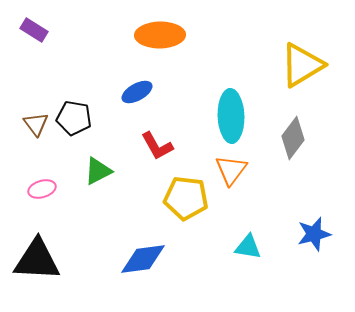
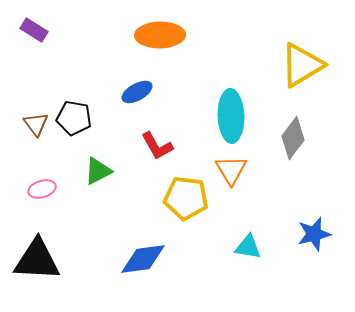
orange triangle: rotated 8 degrees counterclockwise
